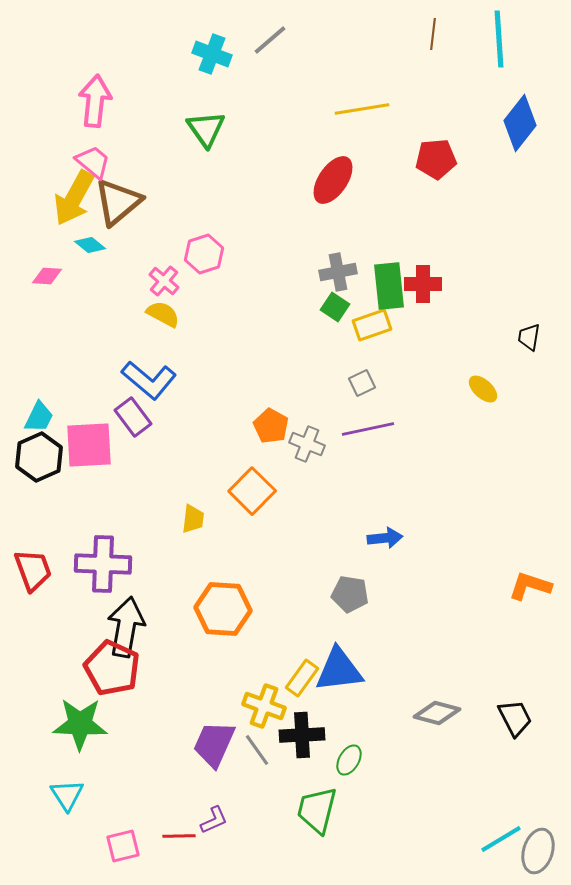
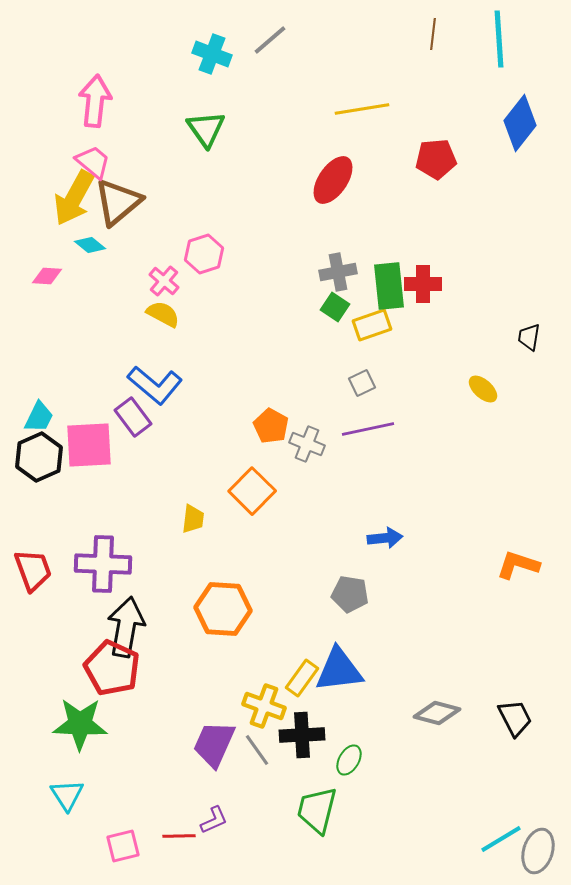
blue L-shape at (149, 380): moved 6 px right, 5 px down
orange L-shape at (530, 586): moved 12 px left, 21 px up
